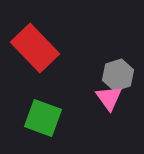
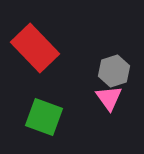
gray hexagon: moved 4 px left, 4 px up
green square: moved 1 px right, 1 px up
